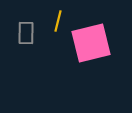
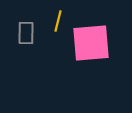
pink square: rotated 9 degrees clockwise
